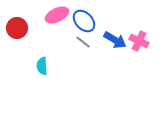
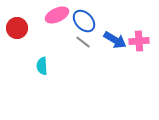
pink cross: rotated 30 degrees counterclockwise
